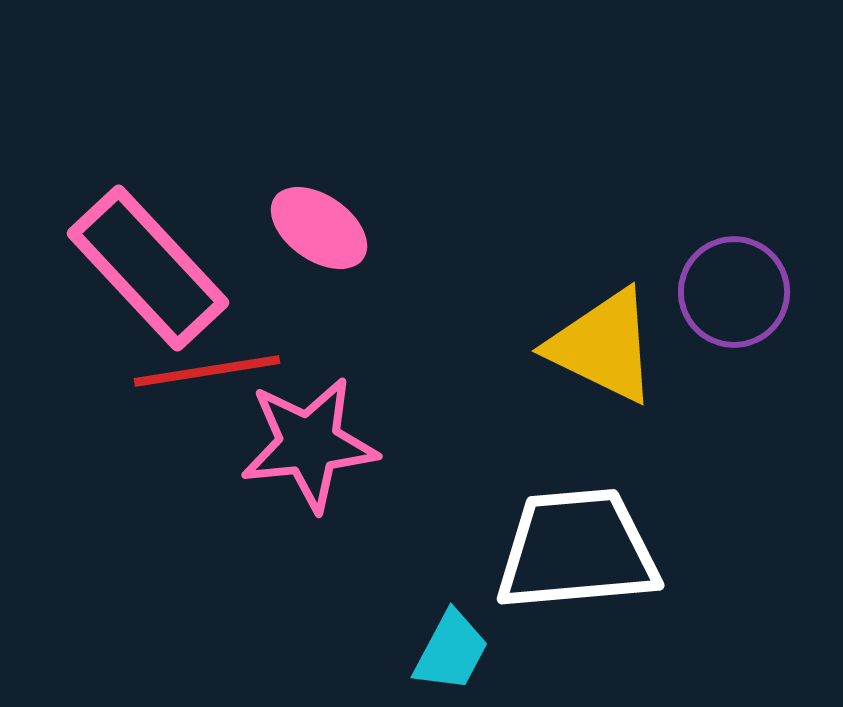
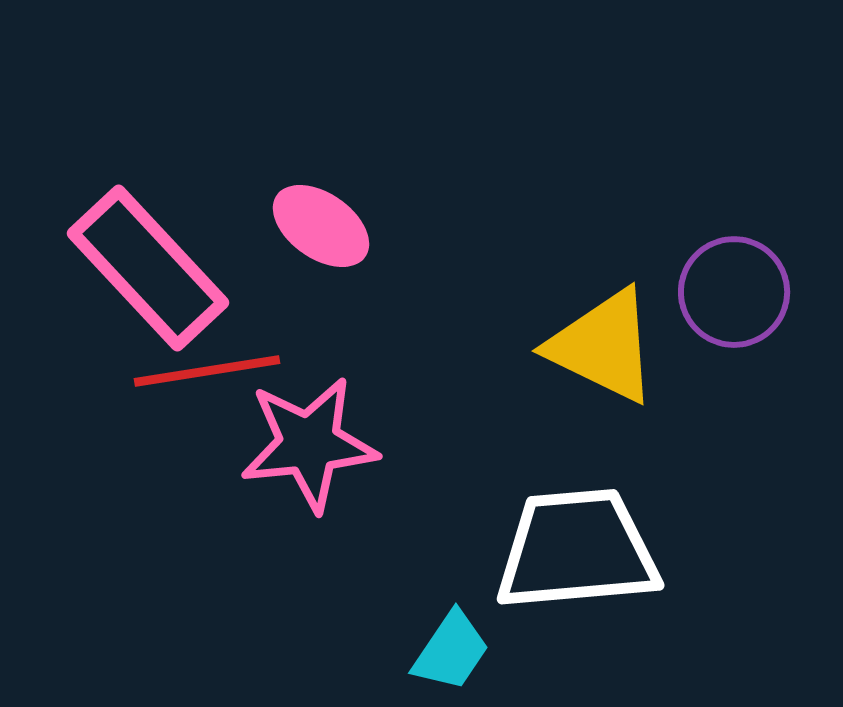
pink ellipse: moved 2 px right, 2 px up
cyan trapezoid: rotated 6 degrees clockwise
